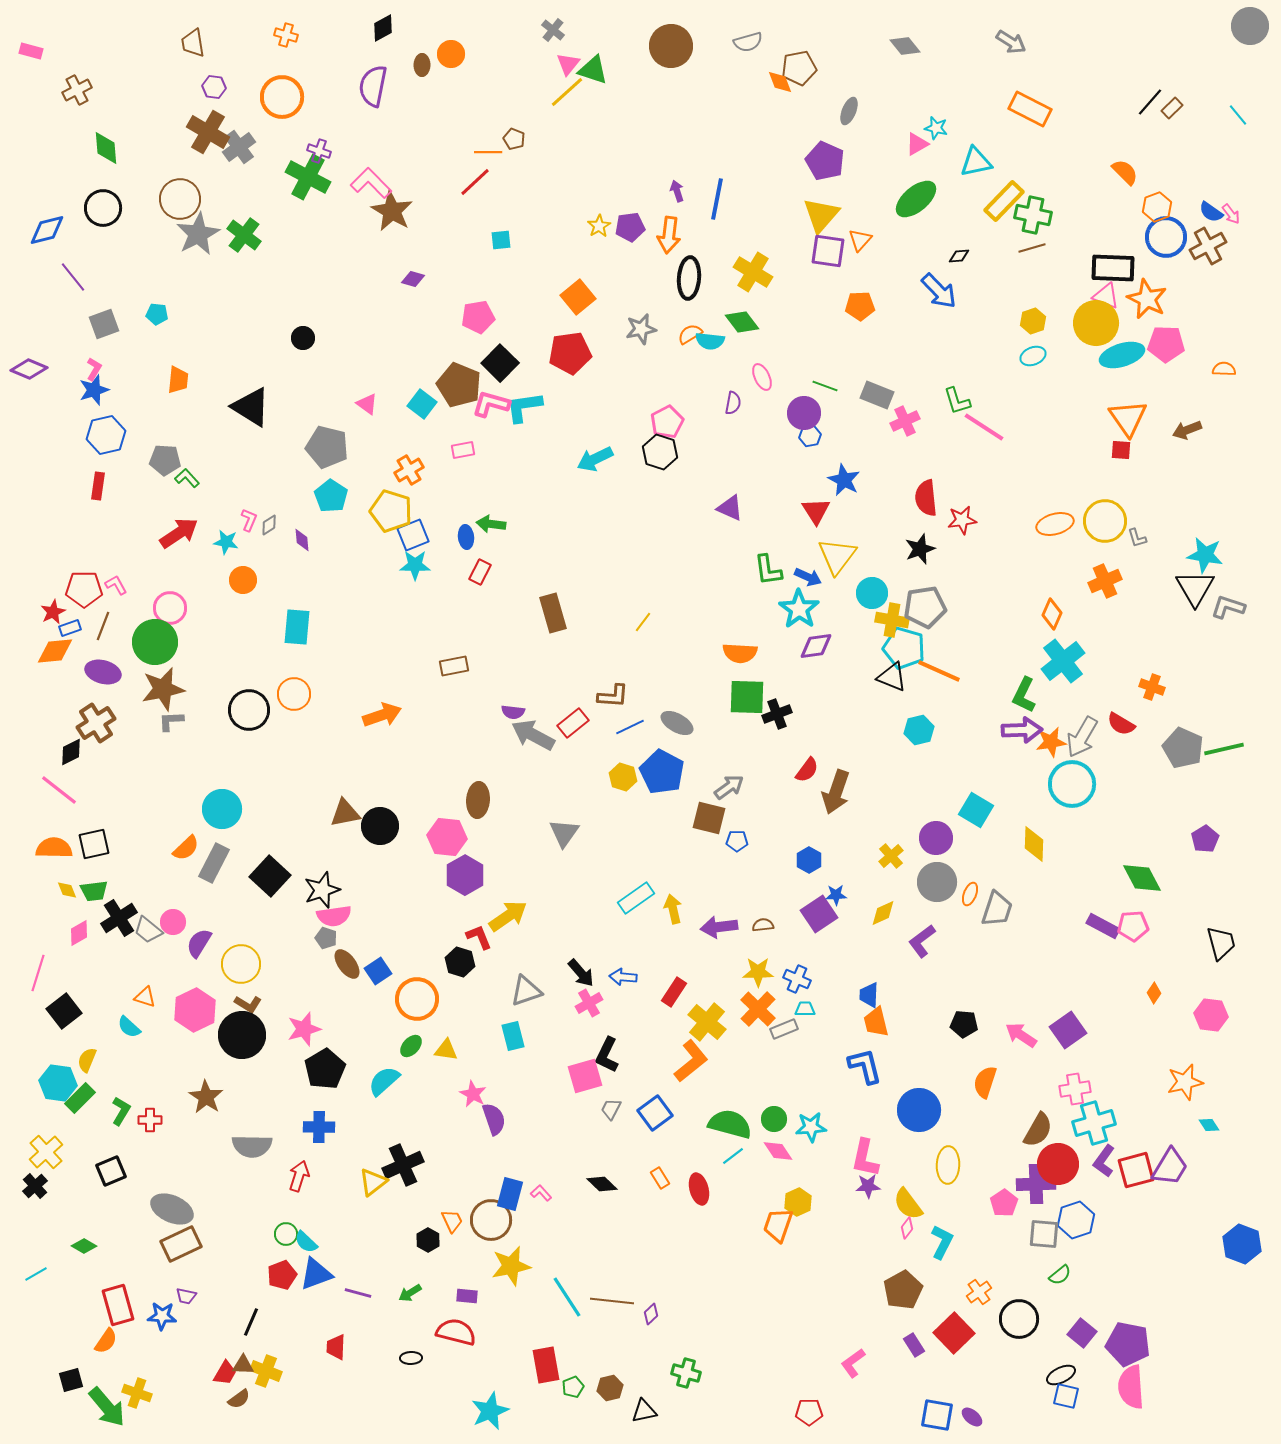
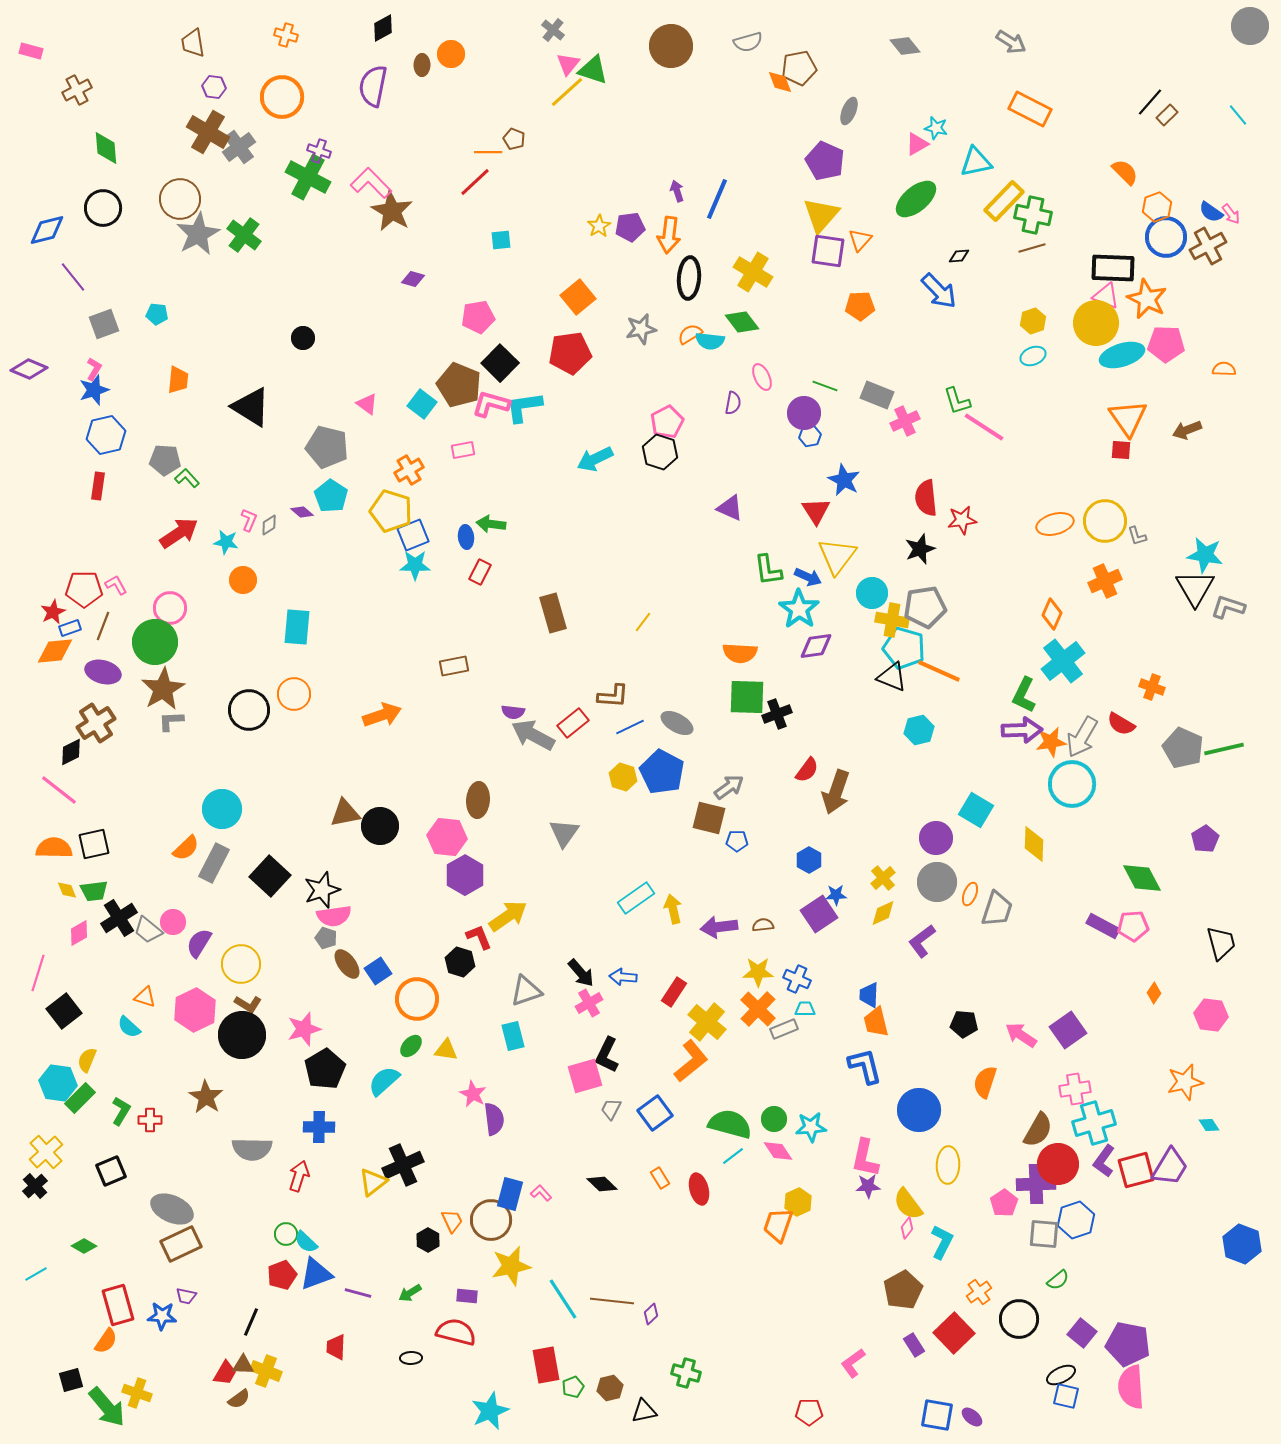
brown rectangle at (1172, 108): moved 5 px left, 7 px down
blue line at (717, 199): rotated 12 degrees clockwise
gray L-shape at (1137, 538): moved 2 px up
purple diamond at (302, 540): moved 28 px up; rotated 45 degrees counterclockwise
brown star at (163, 689): rotated 18 degrees counterclockwise
yellow cross at (891, 856): moved 8 px left, 22 px down
purple semicircle at (494, 1119): rotated 12 degrees clockwise
gray semicircle at (252, 1146): moved 3 px down
green semicircle at (1060, 1275): moved 2 px left, 5 px down
cyan line at (567, 1297): moved 4 px left, 2 px down
